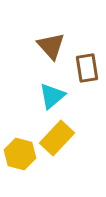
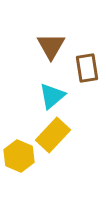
brown triangle: rotated 12 degrees clockwise
yellow rectangle: moved 4 px left, 3 px up
yellow hexagon: moved 1 px left, 2 px down; rotated 8 degrees clockwise
